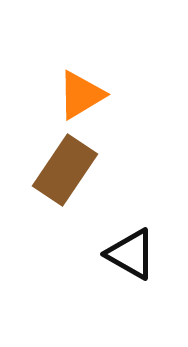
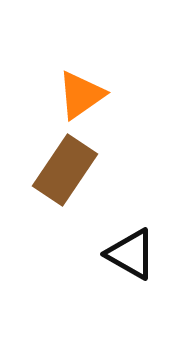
orange triangle: rotated 4 degrees counterclockwise
